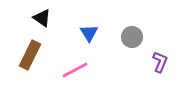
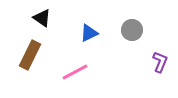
blue triangle: rotated 36 degrees clockwise
gray circle: moved 7 px up
pink line: moved 2 px down
